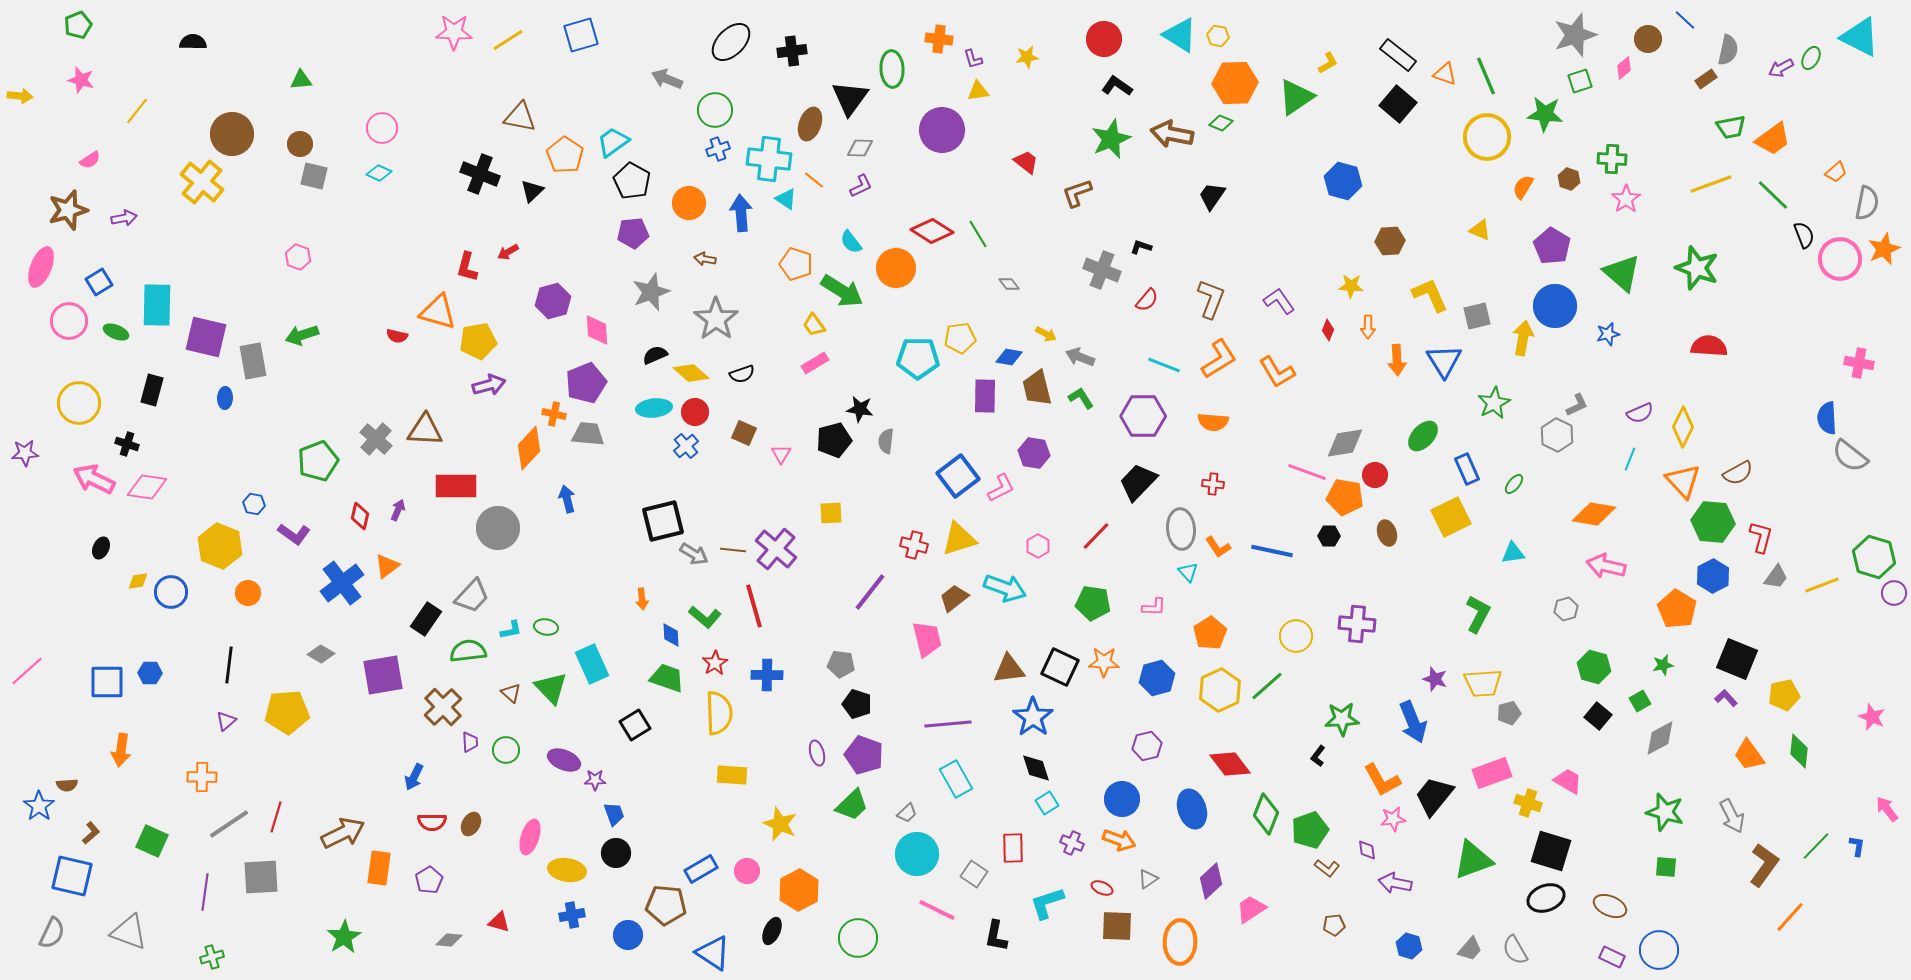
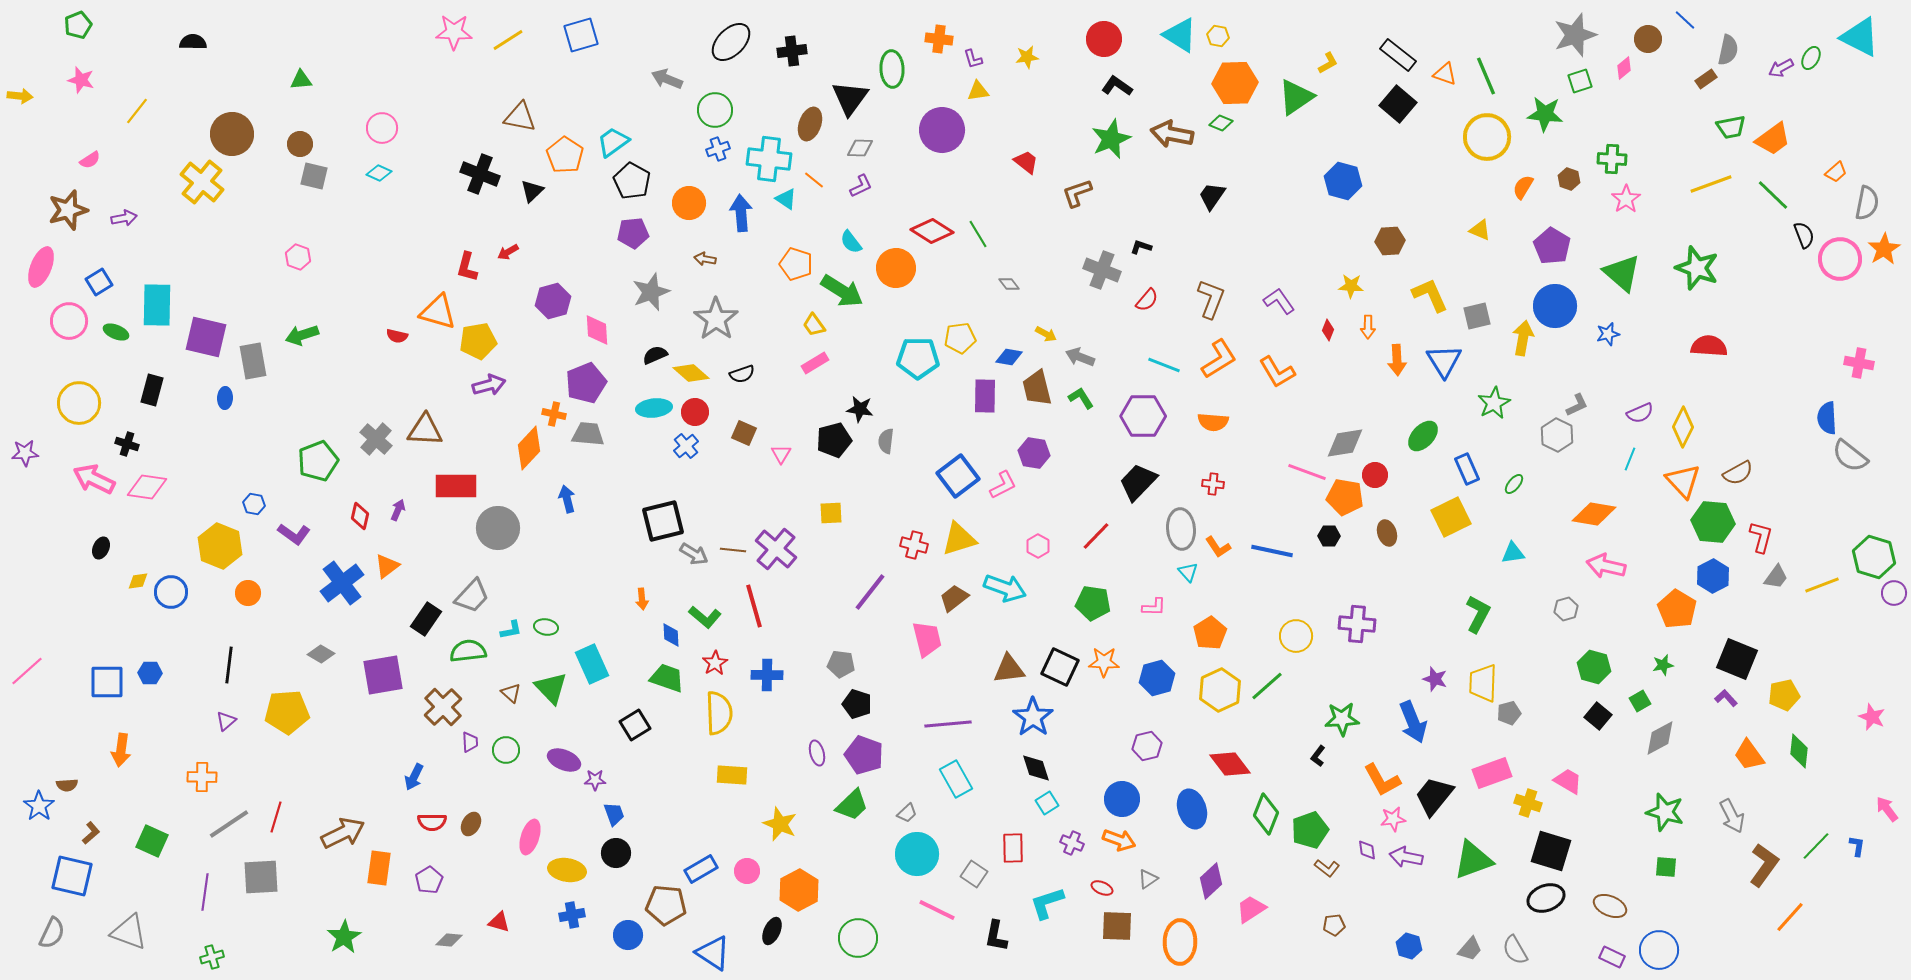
orange star at (1884, 249): rotated 8 degrees counterclockwise
pink L-shape at (1001, 488): moved 2 px right, 3 px up
yellow trapezoid at (1483, 683): rotated 96 degrees clockwise
purple arrow at (1395, 883): moved 11 px right, 26 px up
